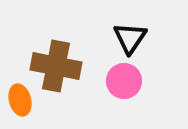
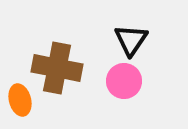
black triangle: moved 1 px right, 2 px down
brown cross: moved 1 px right, 2 px down
